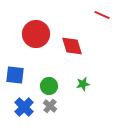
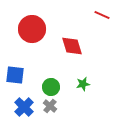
red circle: moved 4 px left, 5 px up
green circle: moved 2 px right, 1 px down
